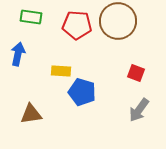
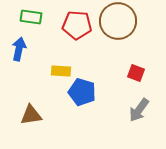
blue arrow: moved 1 px right, 5 px up
brown triangle: moved 1 px down
